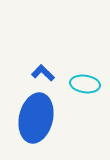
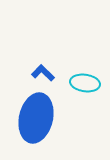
cyan ellipse: moved 1 px up
